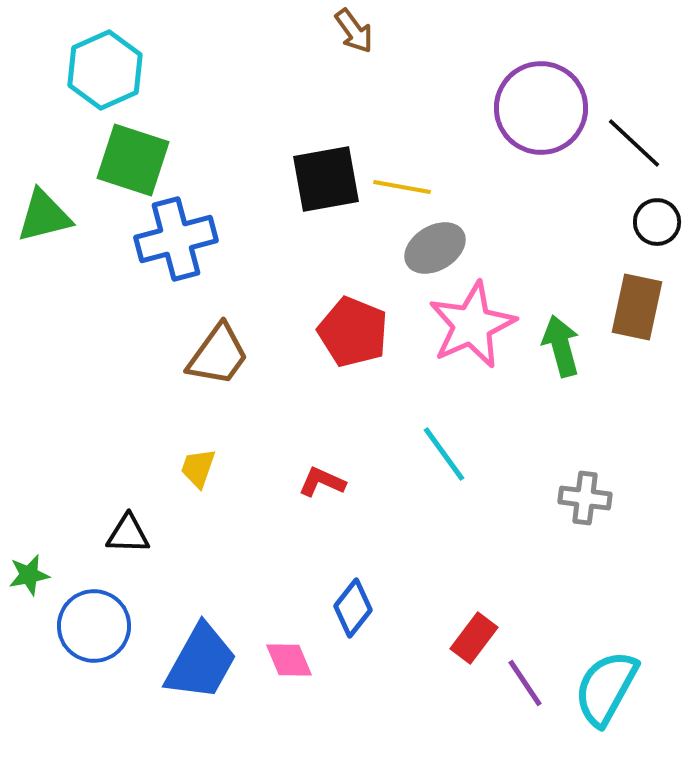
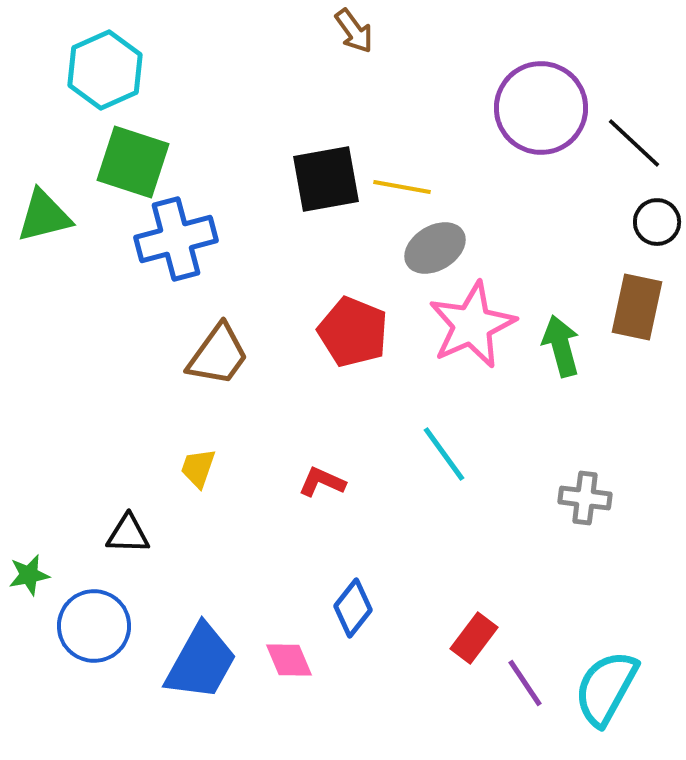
green square: moved 2 px down
